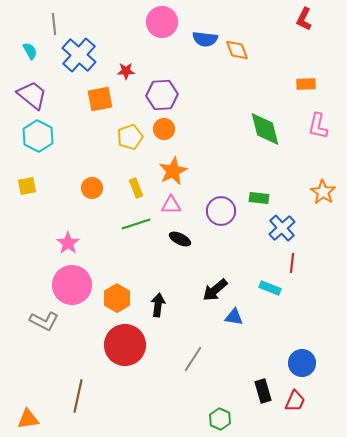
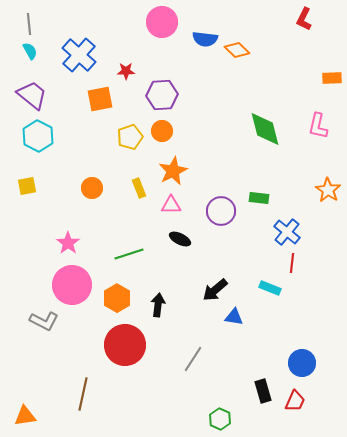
gray line at (54, 24): moved 25 px left
orange diamond at (237, 50): rotated 25 degrees counterclockwise
orange rectangle at (306, 84): moved 26 px right, 6 px up
orange circle at (164, 129): moved 2 px left, 2 px down
yellow rectangle at (136, 188): moved 3 px right
orange star at (323, 192): moved 5 px right, 2 px up
green line at (136, 224): moved 7 px left, 30 px down
blue cross at (282, 228): moved 5 px right, 4 px down; rotated 8 degrees counterclockwise
brown line at (78, 396): moved 5 px right, 2 px up
orange triangle at (28, 419): moved 3 px left, 3 px up
